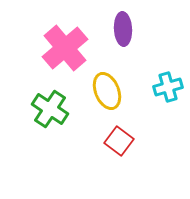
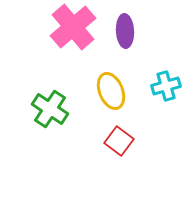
purple ellipse: moved 2 px right, 2 px down
pink cross: moved 8 px right, 21 px up
cyan cross: moved 2 px left, 1 px up
yellow ellipse: moved 4 px right
